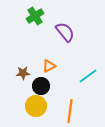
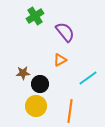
orange triangle: moved 11 px right, 6 px up
cyan line: moved 2 px down
black circle: moved 1 px left, 2 px up
